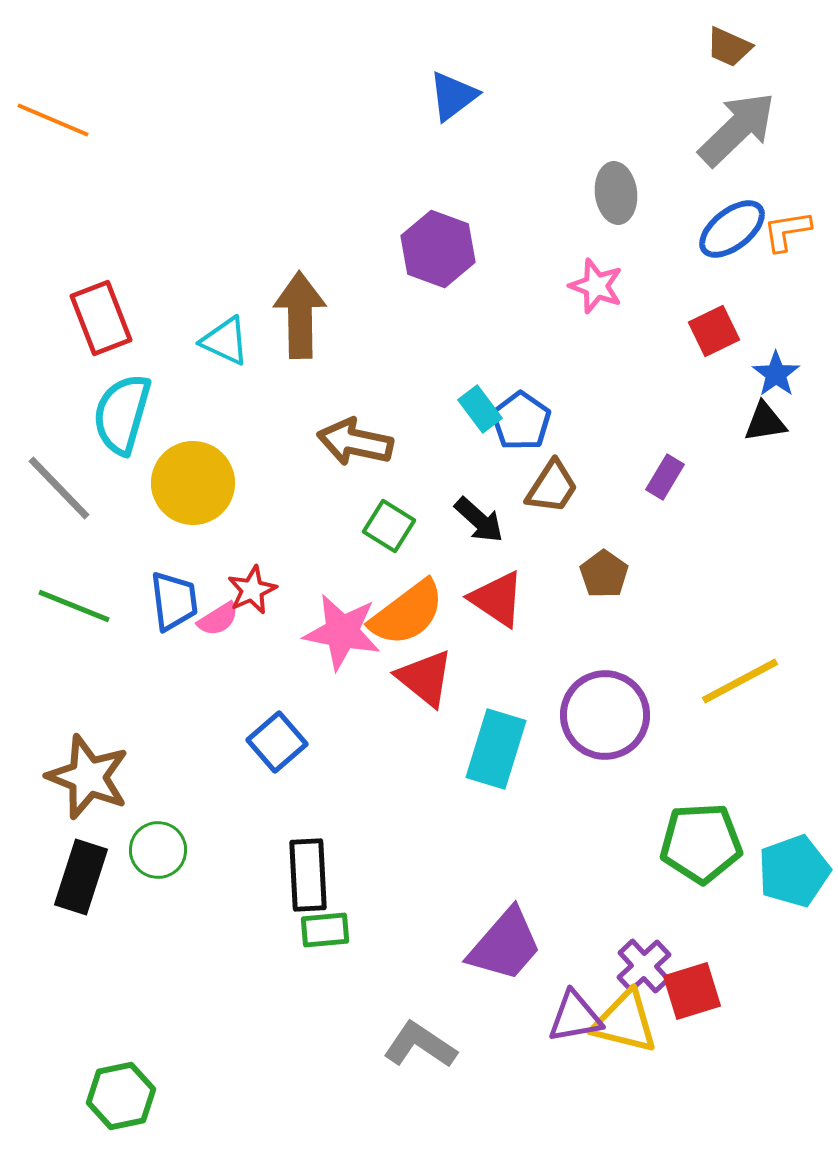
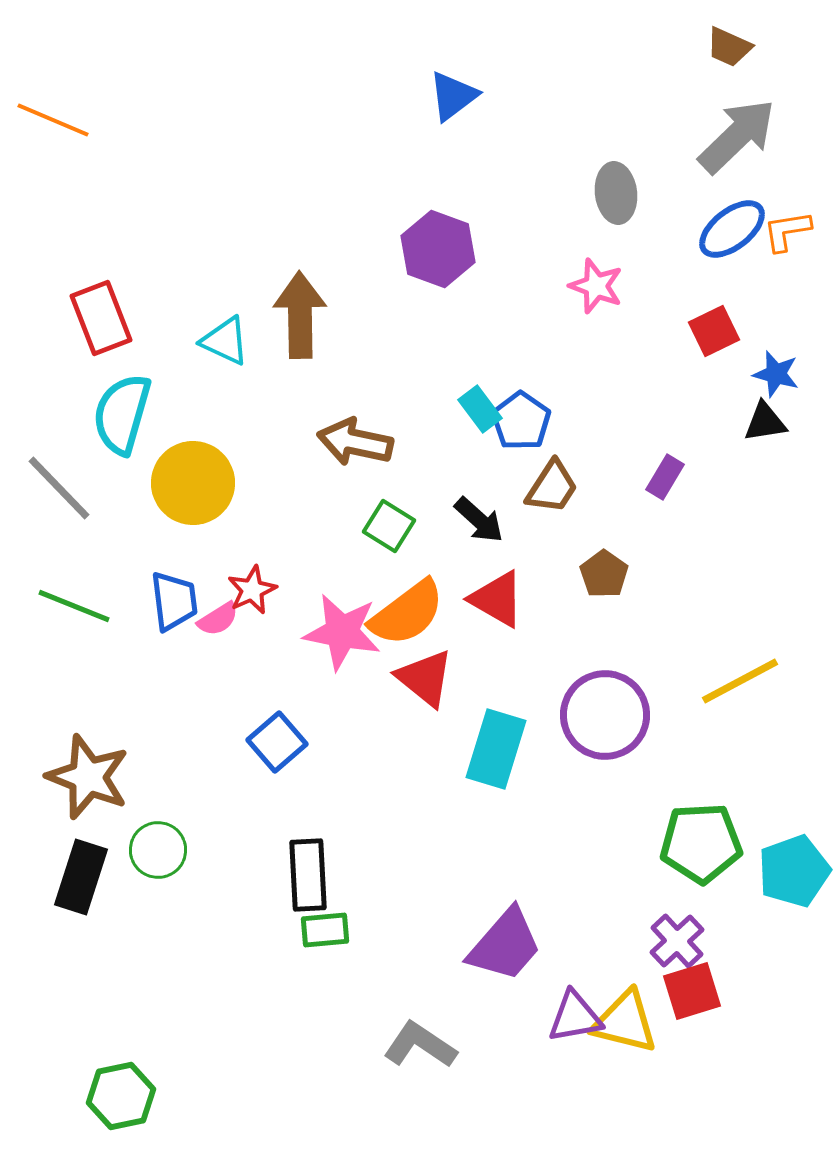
gray arrow at (737, 129): moved 7 px down
blue star at (776, 374): rotated 21 degrees counterclockwise
red triangle at (497, 599): rotated 4 degrees counterclockwise
purple cross at (644, 966): moved 33 px right, 25 px up
